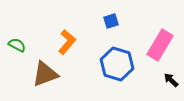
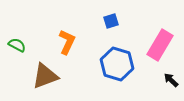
orange L-shape: rotated 15 degrees counterclockwise
brown triangle: moved 2 px down
